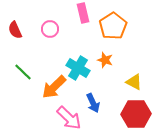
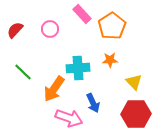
pink rectangle: moved 1 px left, 1 px down; rotated 30 degrees counterclockwise
orange pentagon: moved 1 px left
red semicircle: rotated 66 degrees clockwise
orange star: moved 5 px right; rotated 21 degrees counterclockwise
cyan cross: rotated 35 degrees counterclockwise
yellow triangle: rotated 18 degrees clockwise
orange arrow: moved 2 px down; rotated 12 degrees counterclockwise
pink arrow: rotated 24 degrees counterclockwise
